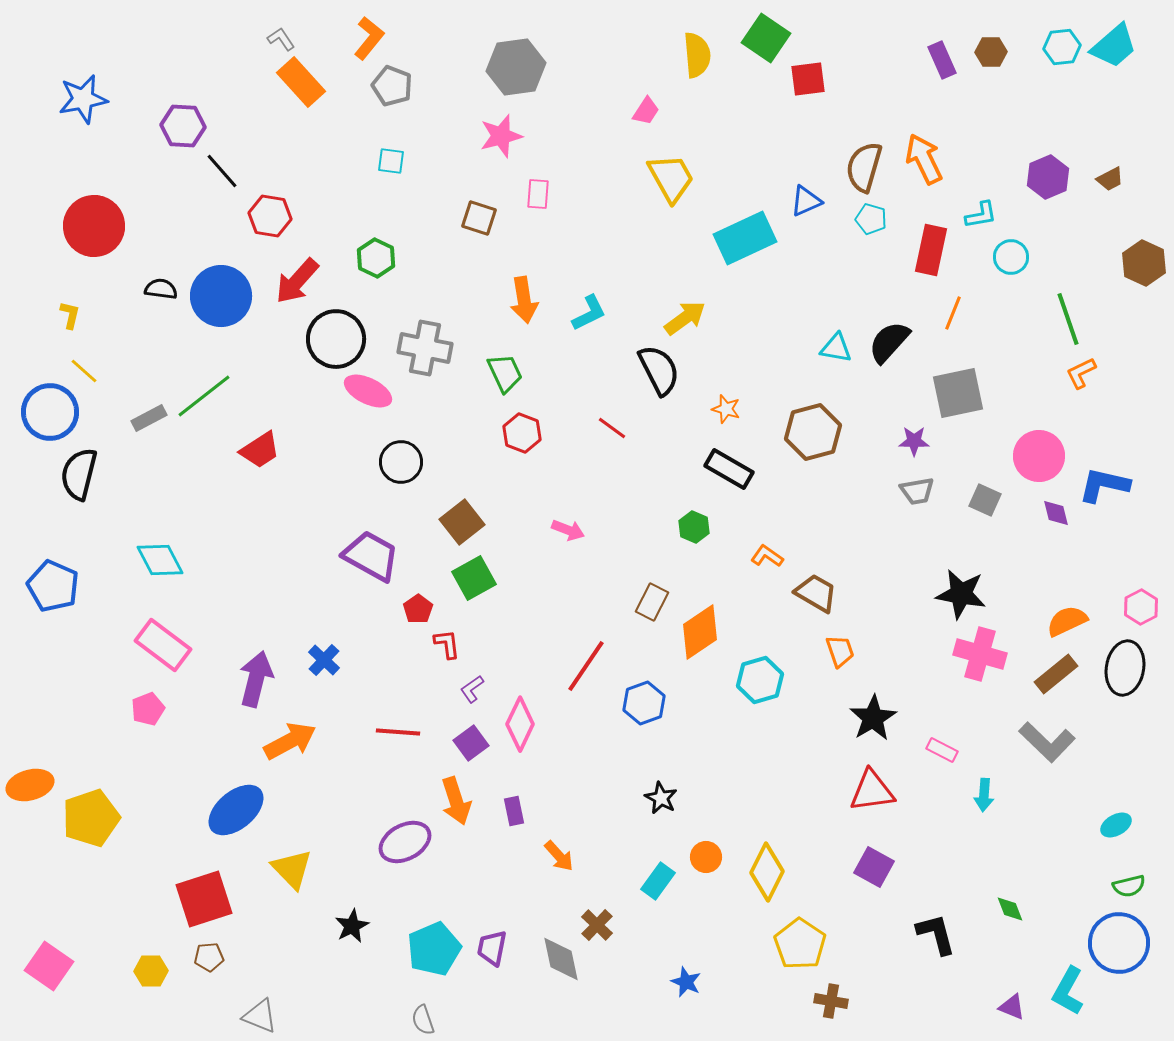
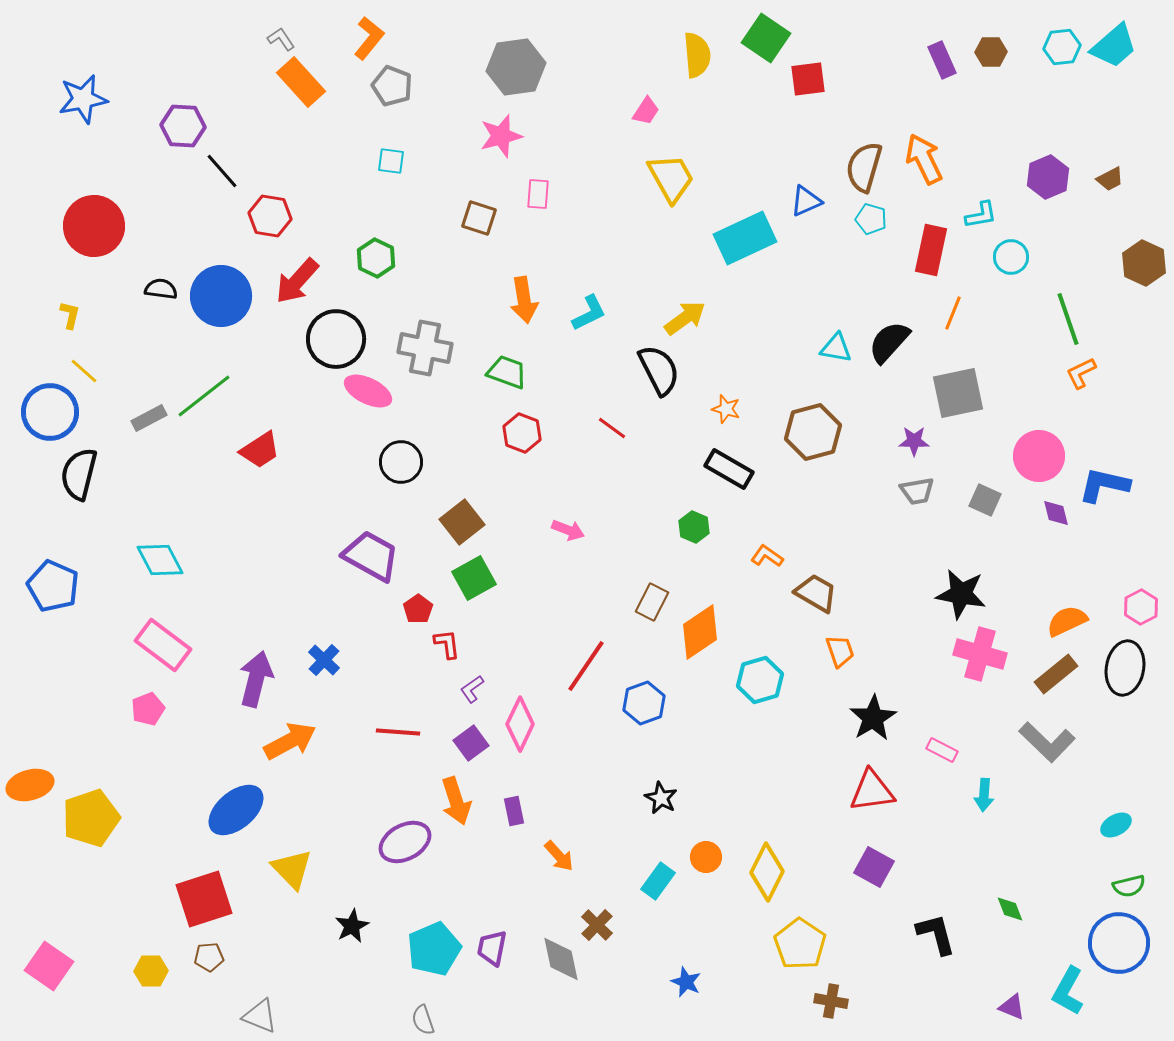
green trapezoid at (505, 373): moved 2 px right, 1 px up; rotated 45 degrees counterclockwise
